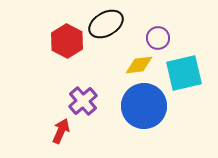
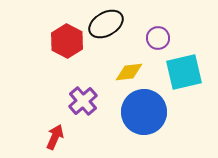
yellow diamond: moved 10 px left, 7 px down
cyan square: moved 1 px up
blue circle: moved 6 px down
red arrow: moved 6 px left, 6 px down
